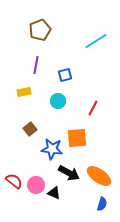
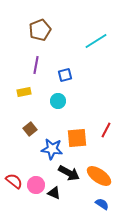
red line: moved 13 px right, 22 px down
blue semicircle: rotated 72 degrees counterclockwise
